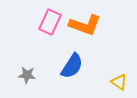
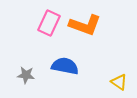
pink rectangle: moved 1 px left, 1 px down
blue semicircle: moved 7 px left; rotated 112 degrees counterclockwise
gray star: moved 1 px left
